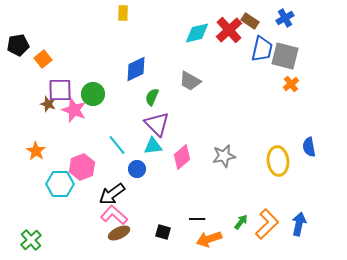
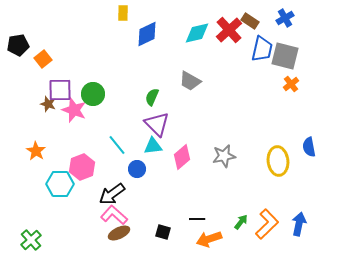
blue diamond: moved 11 px right, 35 px up
